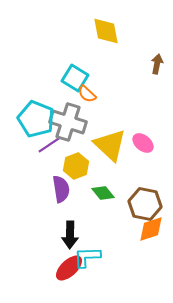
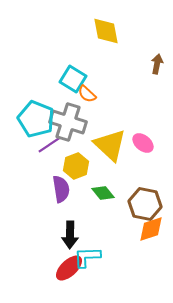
cyan square: moved 2 px left, 1 px down
